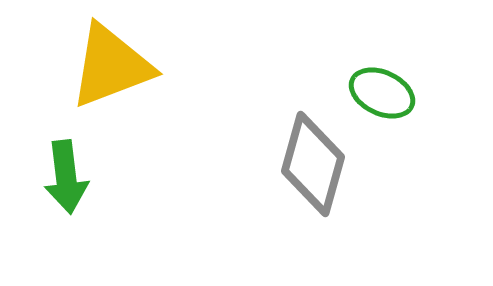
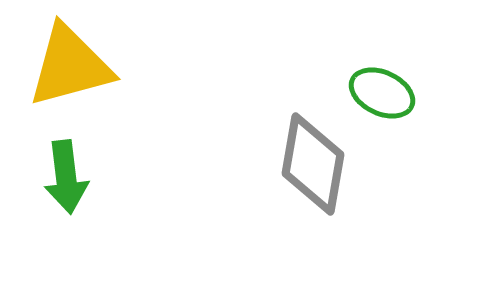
yellow triangle: moved 41 px left; rotated 6 degrees clockwise
gray diamond: rotated 6 degrees counterclockwise
